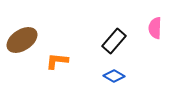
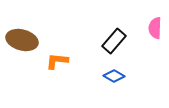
brown ellipse: rotated 48 degrees clockwise
